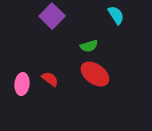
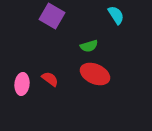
purple square: rotated 15 degrees counterclockwise
red ellipse: rotated 12 degrees counterclockwise
